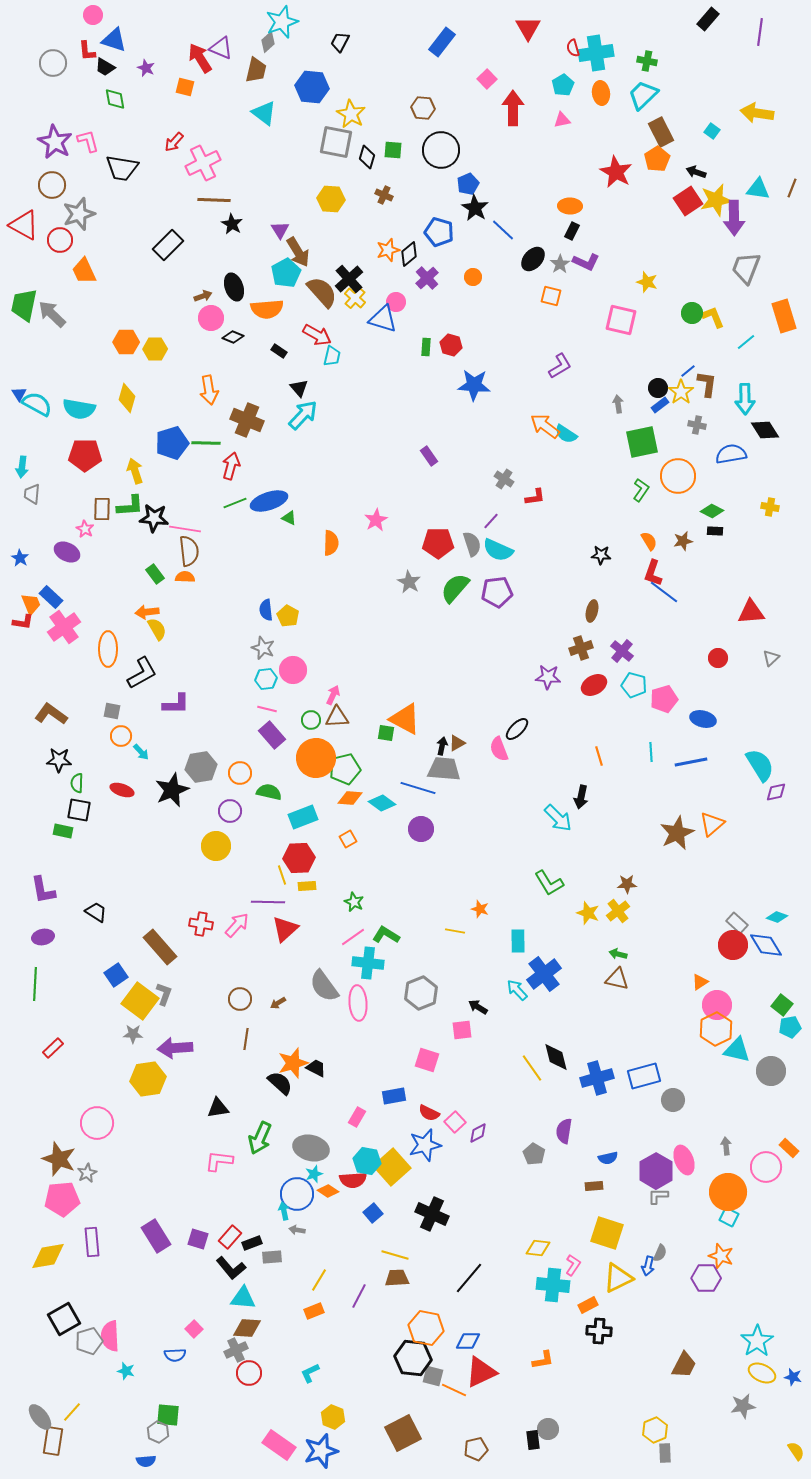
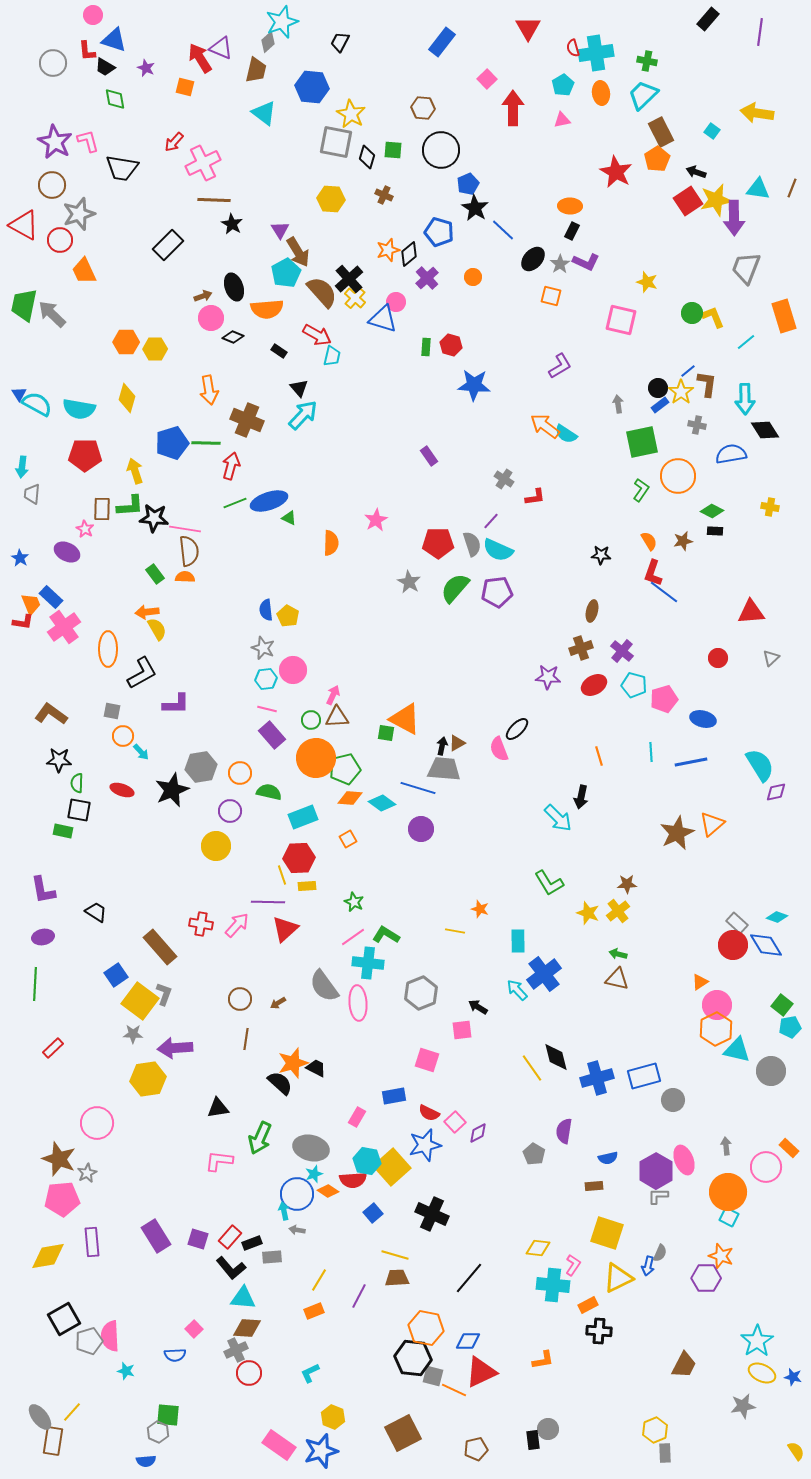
orange circle at (121, 736): moved 2 px right
